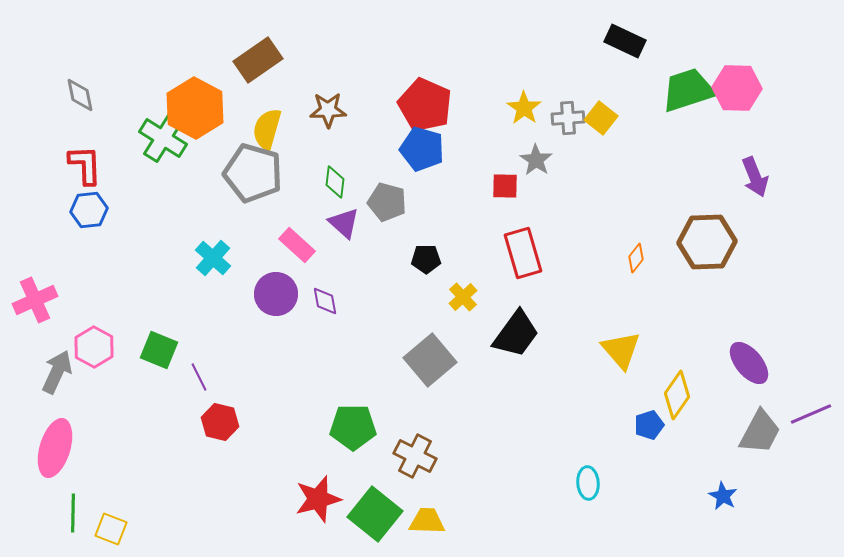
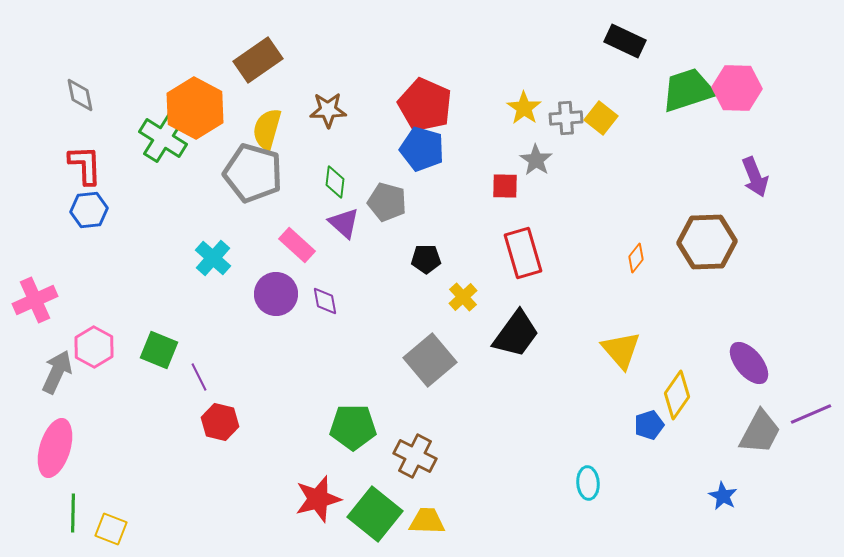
gray cross at (568, 118): moved 2 px left
